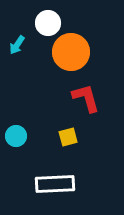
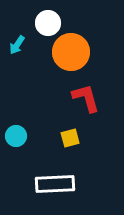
yellow square: moved 2 px right, 1 px down
